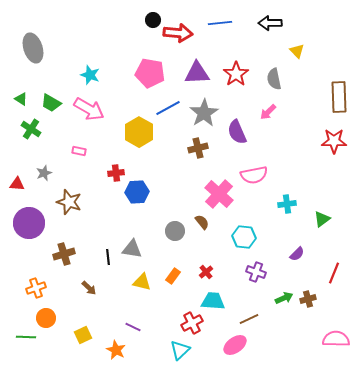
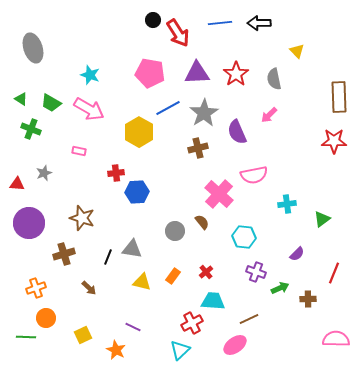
black arrow at (270, 23): moved 11 px left
red arrow at (178, 33): rotated 52 degrees clockwise
pink arrow at (268, 112): moved 1 px right, 3 px down
green cross at (31, 129): rotated 12 degrees counterclockwise
brown star at (69, 202): moved 13 px right, 16 px down
black line at (108, 257): rotated 28 degrees clockwise
green arrow at (284, 298): moved 4 px left, 10 px up
brown cross at (308, 299): rotated 14 degrees clockwise
